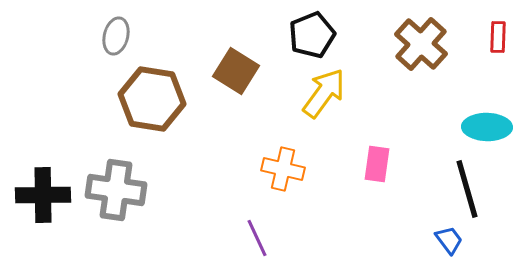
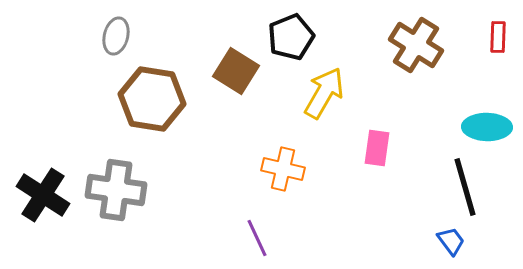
black pentagon: moved 21 px left, 2 px down
brown cross: moved 5 px left, 1 px down; rotated 10 degrees counterclockwise
yellow arrow: rotated 6 degrees counterclockwise
pink rectangle: moved 16 px up
black line: moved 2 px left, 2 px up
black cross: rotated 34 degrees clockwise
blue trapezoid: moved 2 px right, 1 px down
